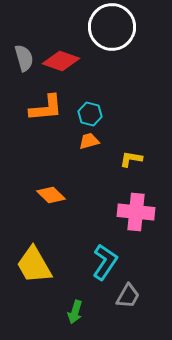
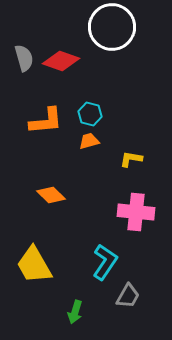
orange L-shape: moved 13 px down
